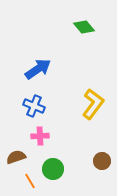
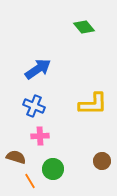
yellow L-shape: rotated 52 degrees clockwise
brown semicircle: rotated 36 degrees clockwise
